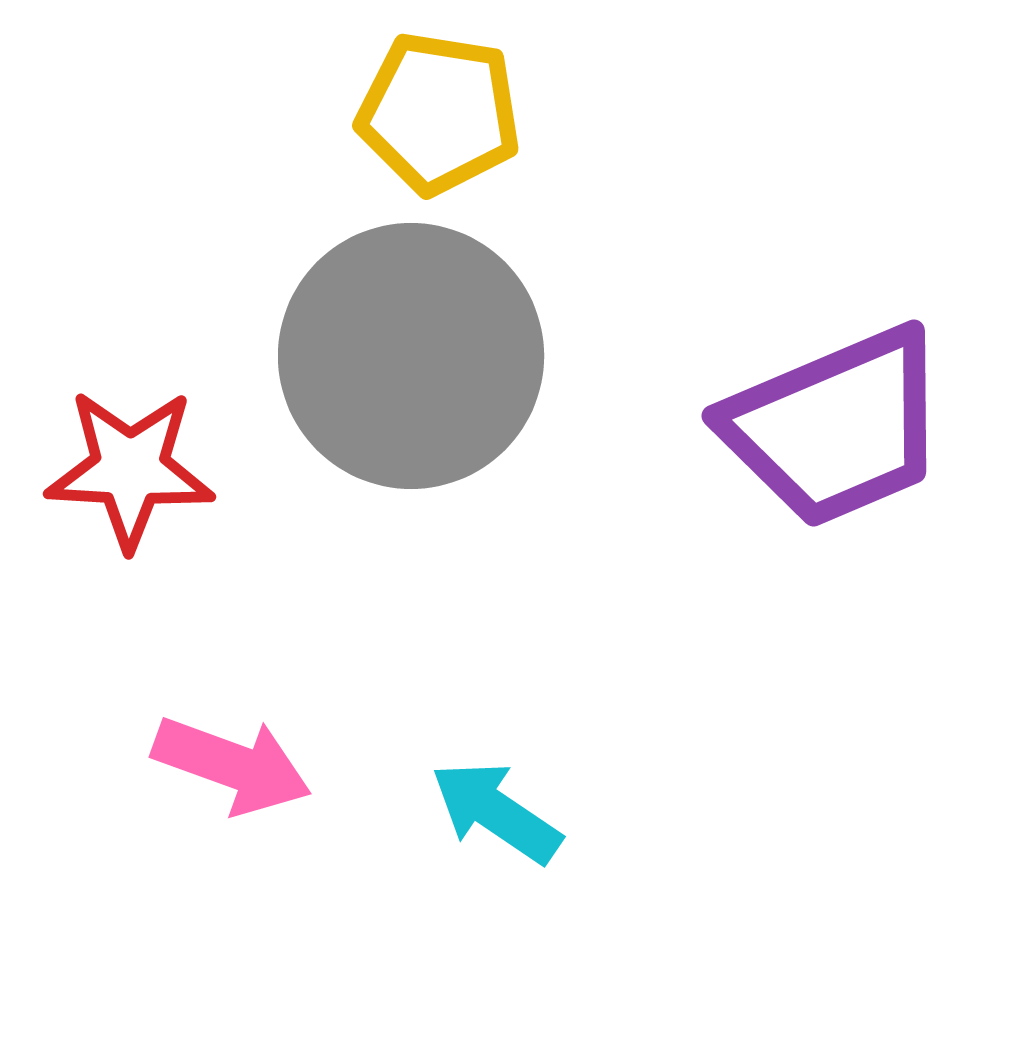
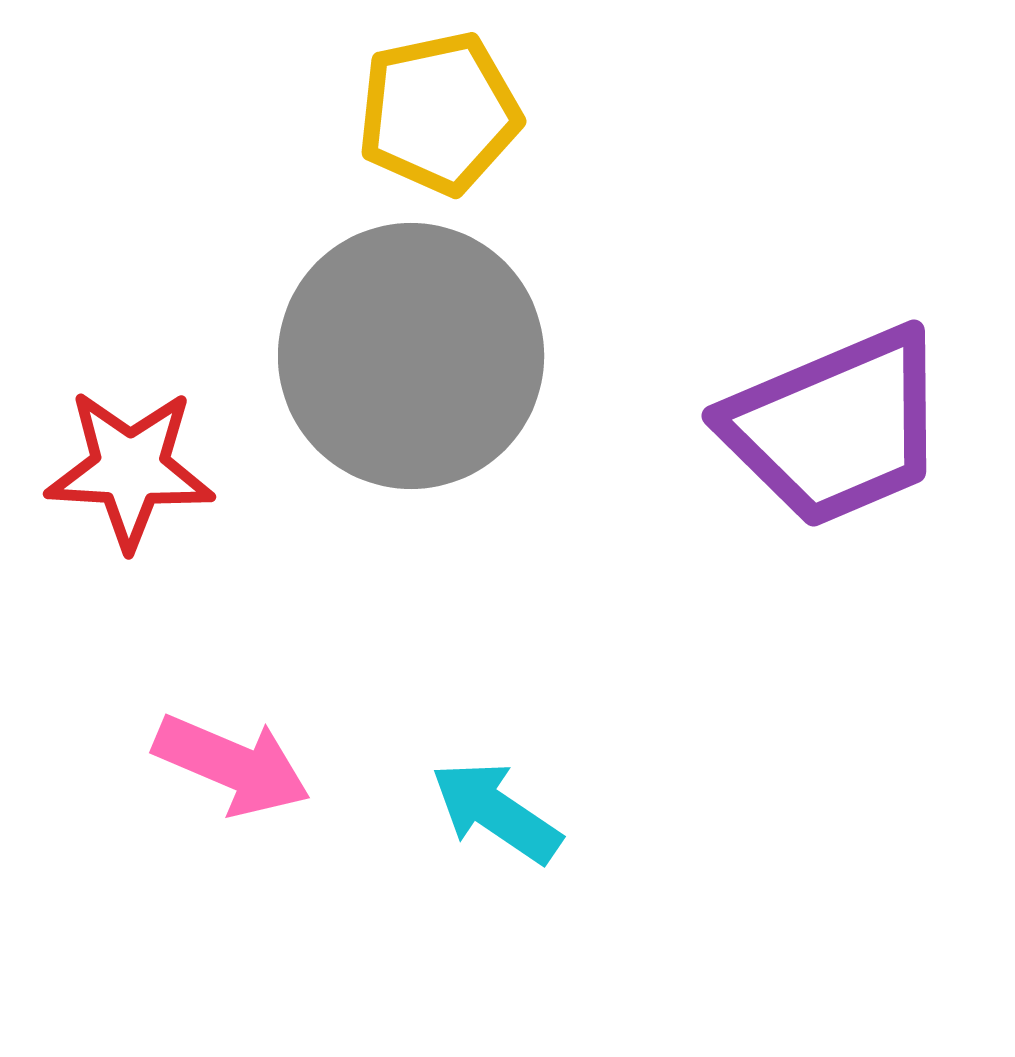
yellow pentagon: rotated 21 degrees counterclockwise
pink arrow: rotated 3 degrees clockwise
